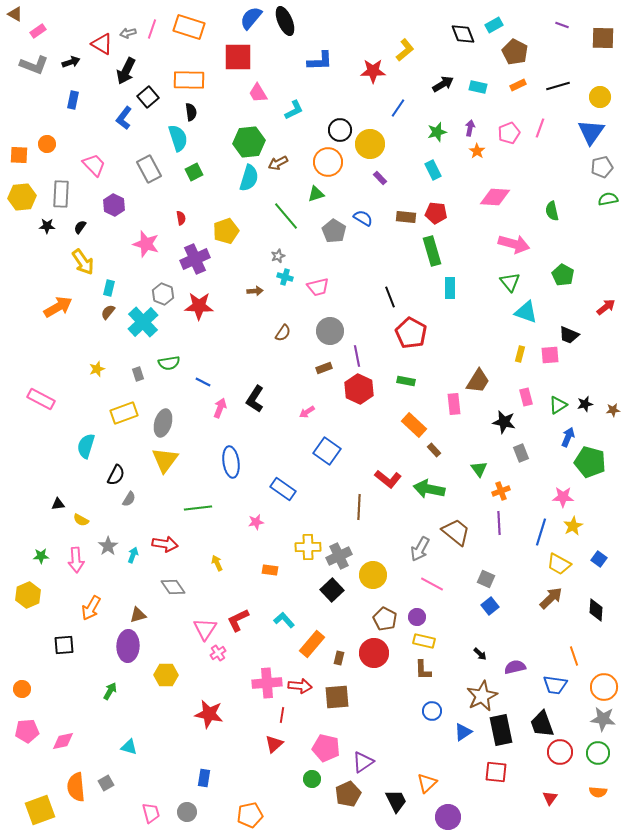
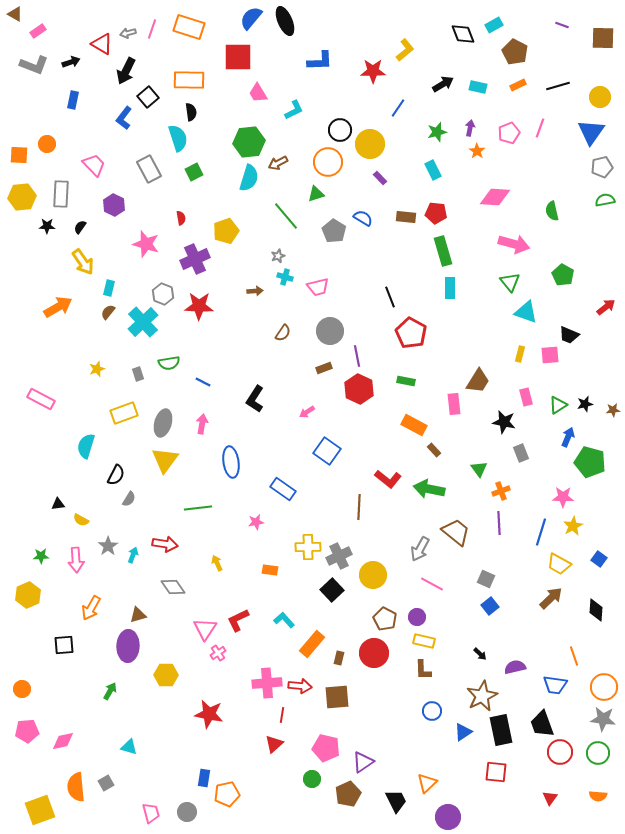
green semicircle at (608, 199): moved 3 px left, 1 px down
green rectangle at (432, 251): moved 11 px right
pink arrow at (220, 408): moved 18 px left, 16 px down; rotated 12 degrees counterclockwise
orange rectangle at (414, 425): rotated 15 degrees counterclockwise
orange semicircle at (598, 792): moved 4 px down
orange pentagon at (250, 815): moved 23 px left, 21 px up
